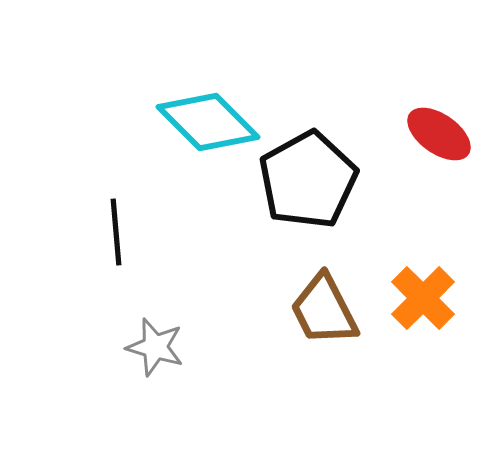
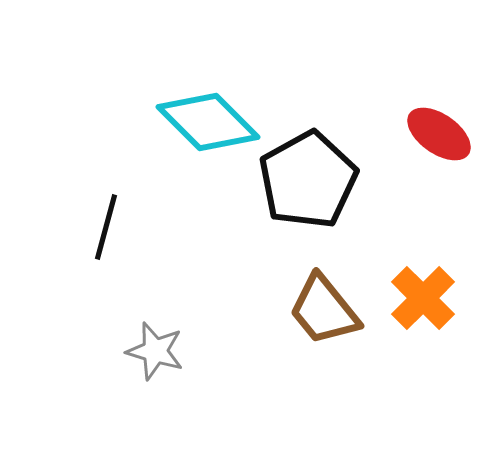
black line: moved 10 px left, 5 px up; rotated 20 degrees clockwise
brown trapezoid: rotated 12 degrees counterclockwise
gray star: moved 4 px down
